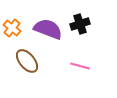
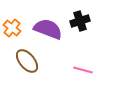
black cross: moved 3 px up
pink line: moved 3 px right, 4 px down
